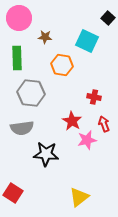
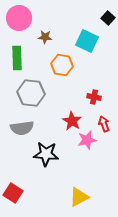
yellow triangle: rotated 10 degrees clockwise
